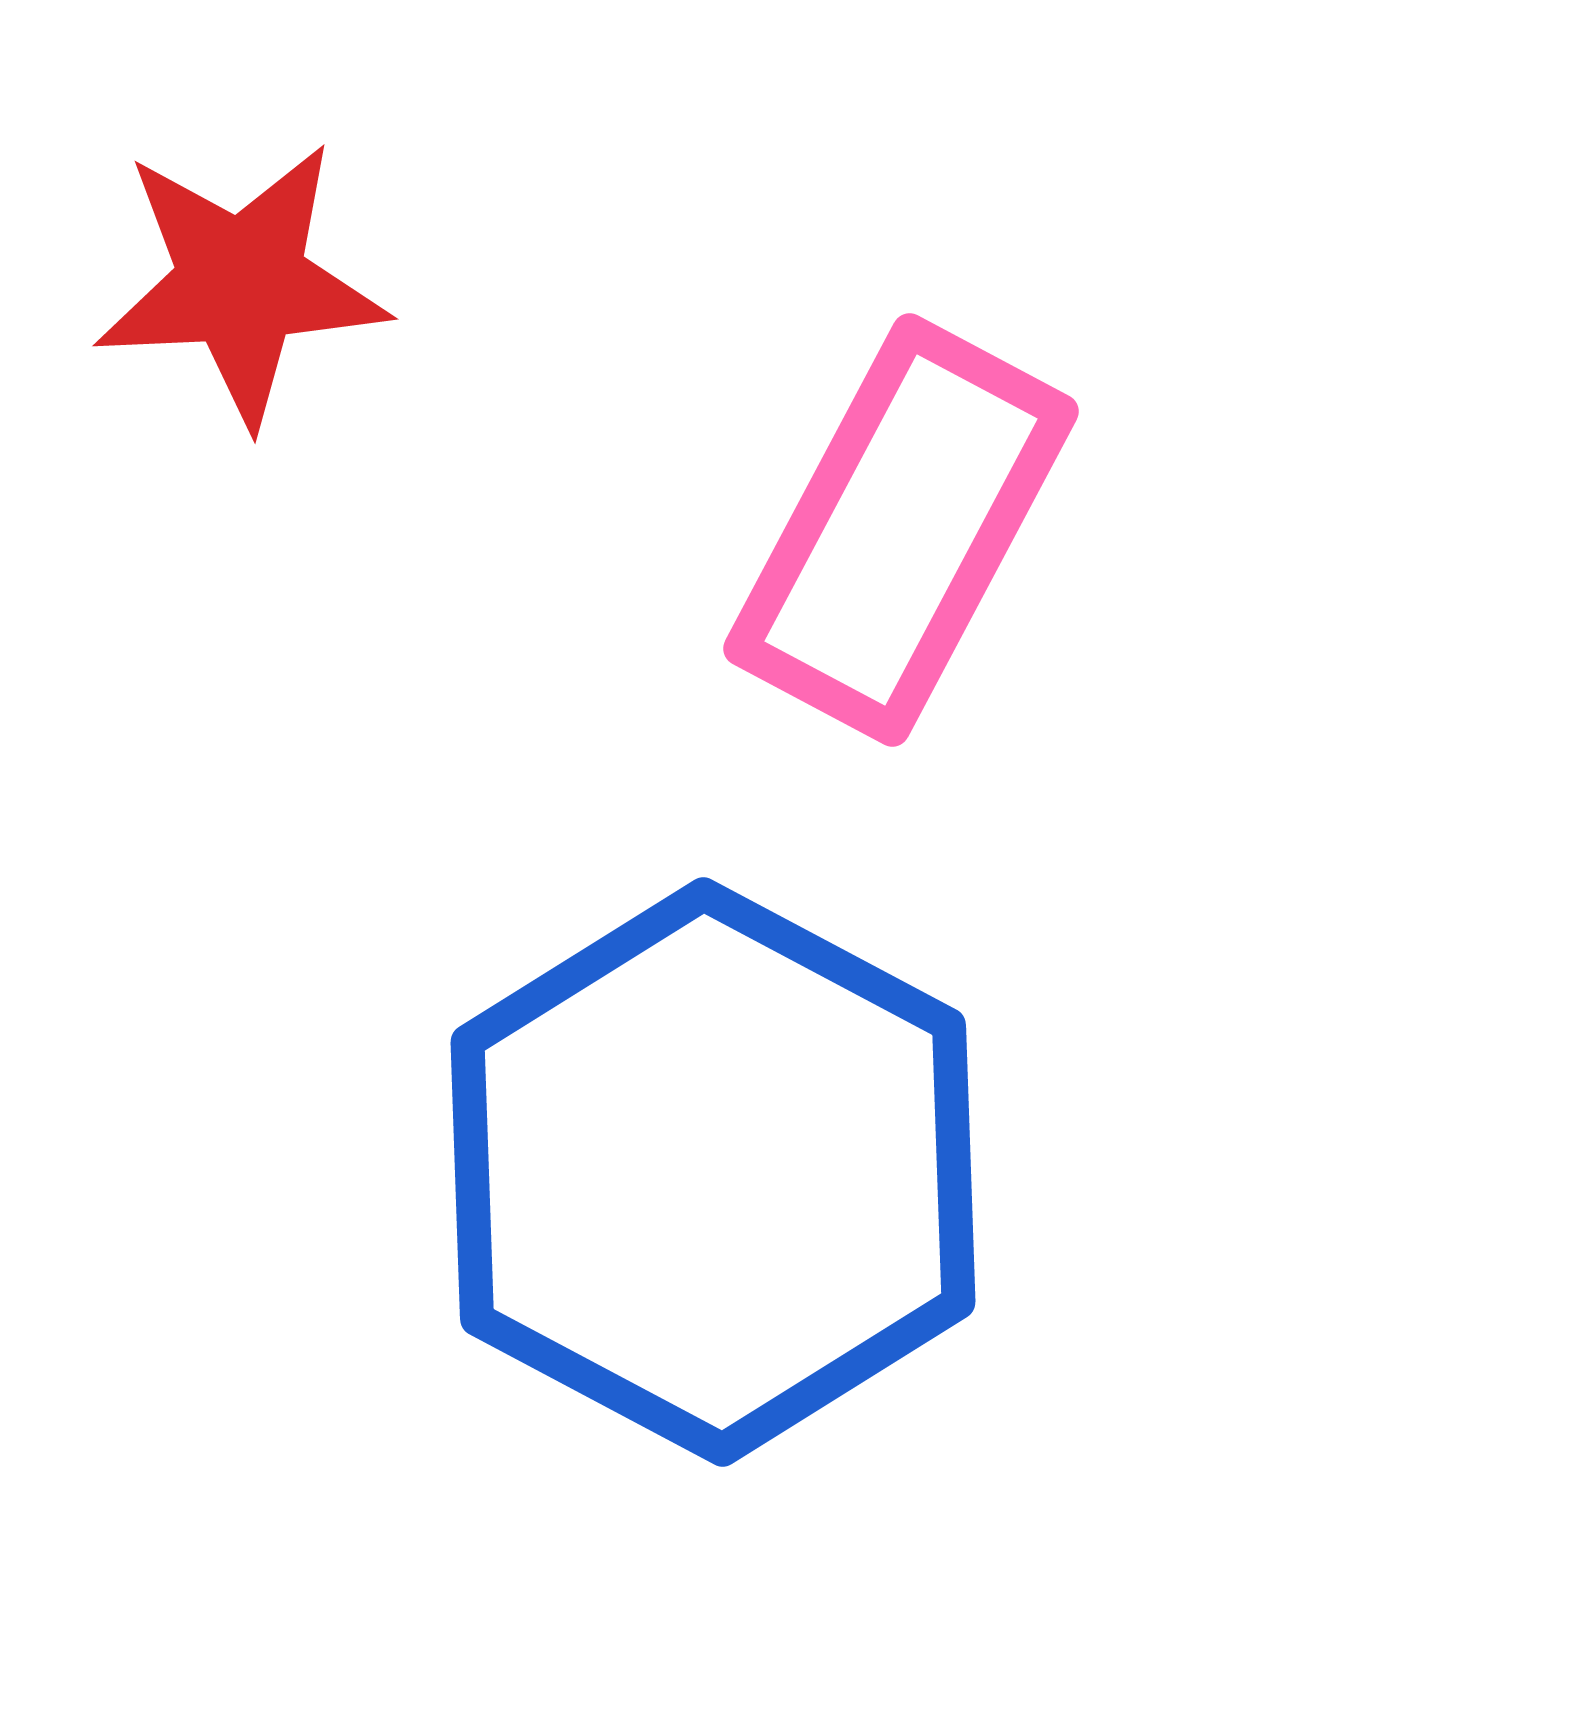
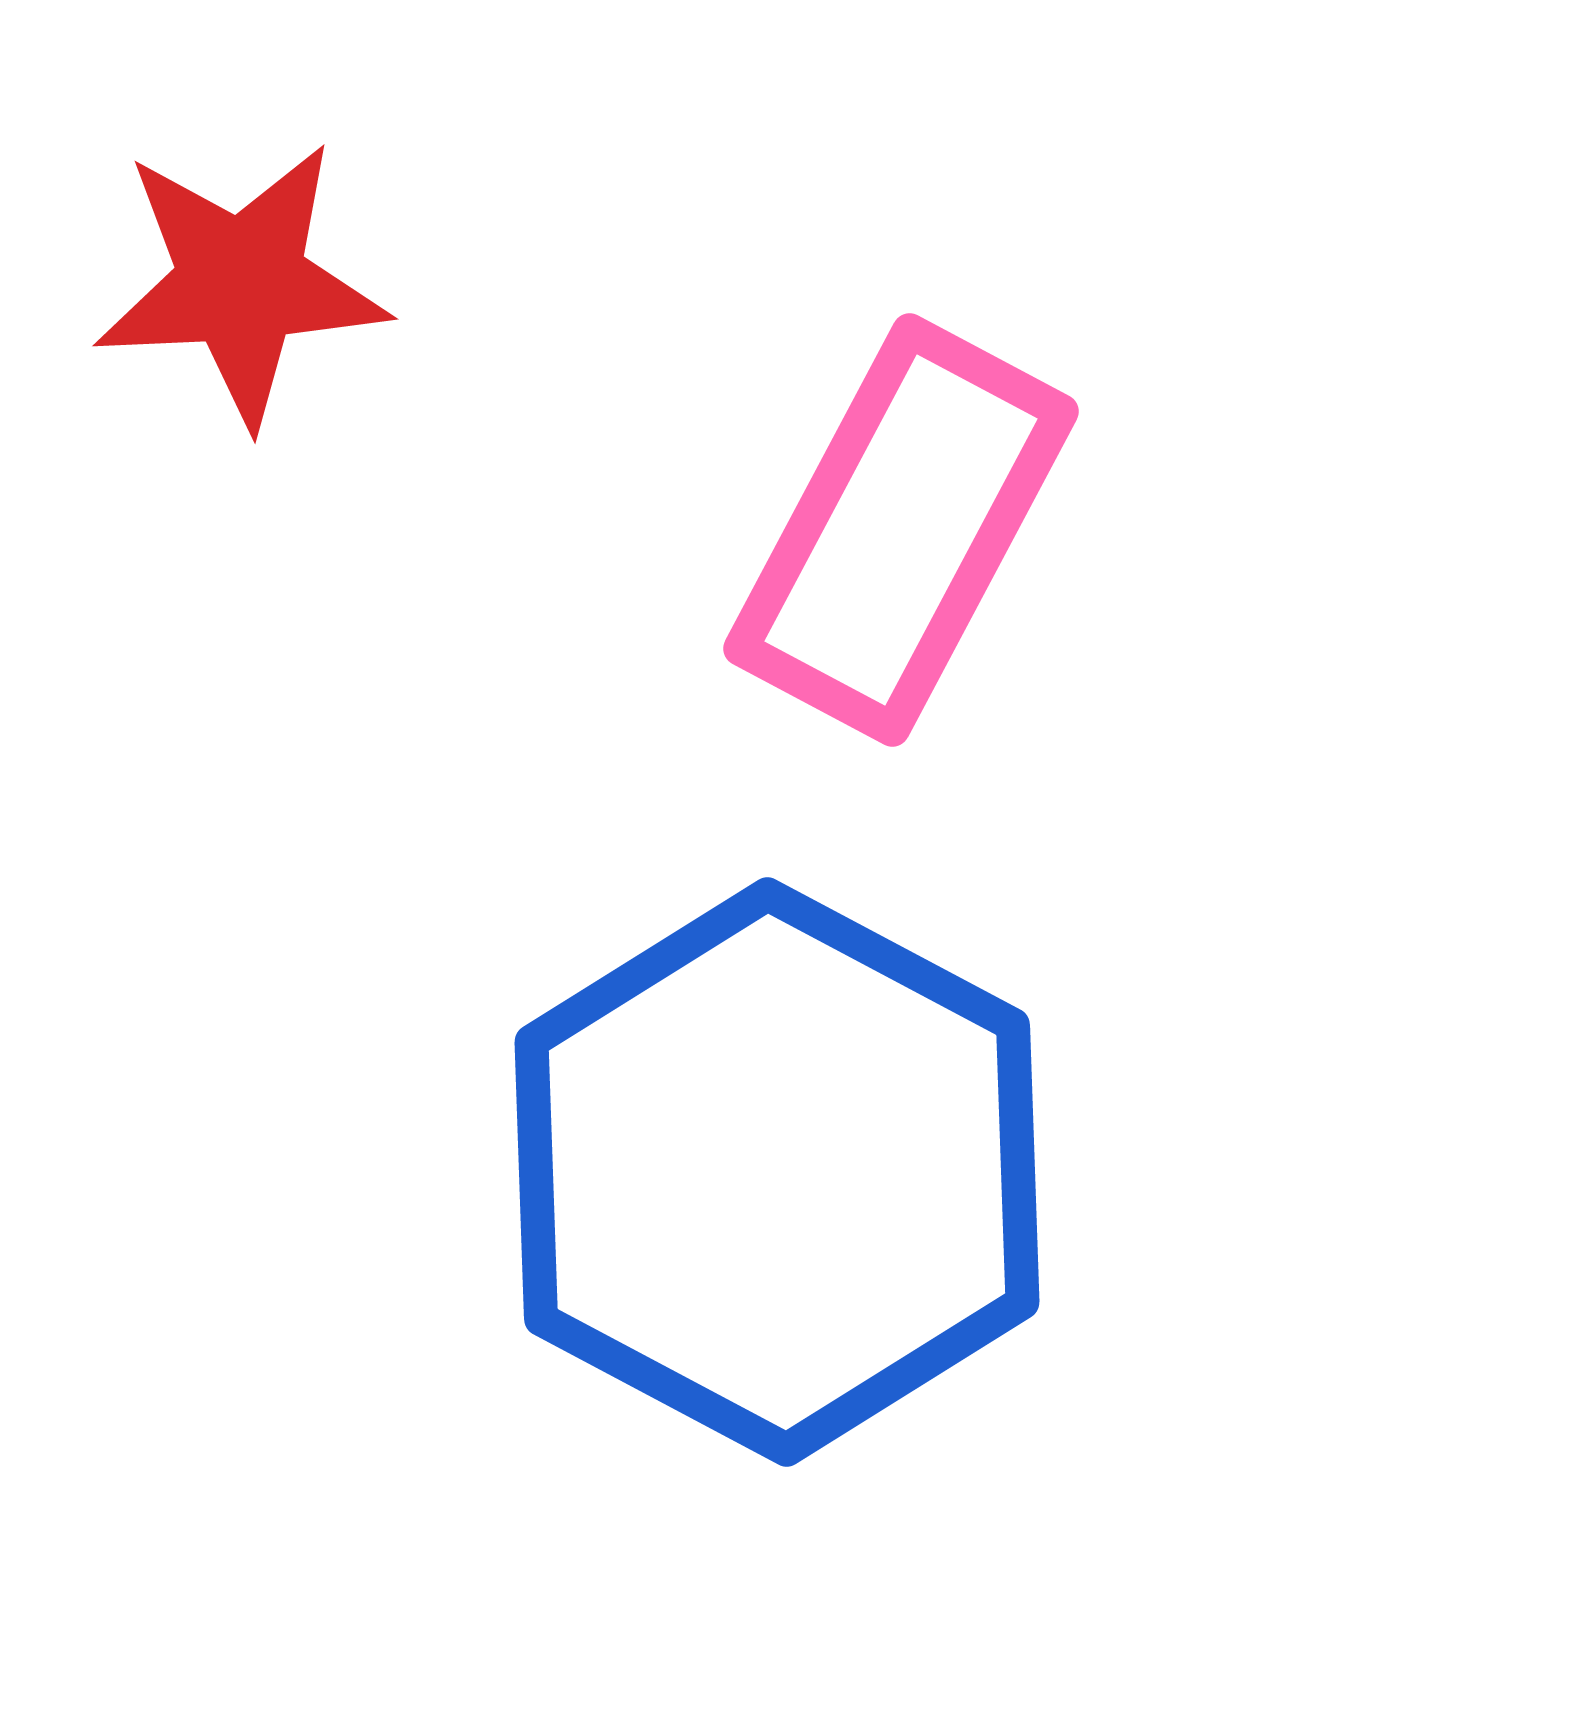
blue hexagon: moved 64 px right
